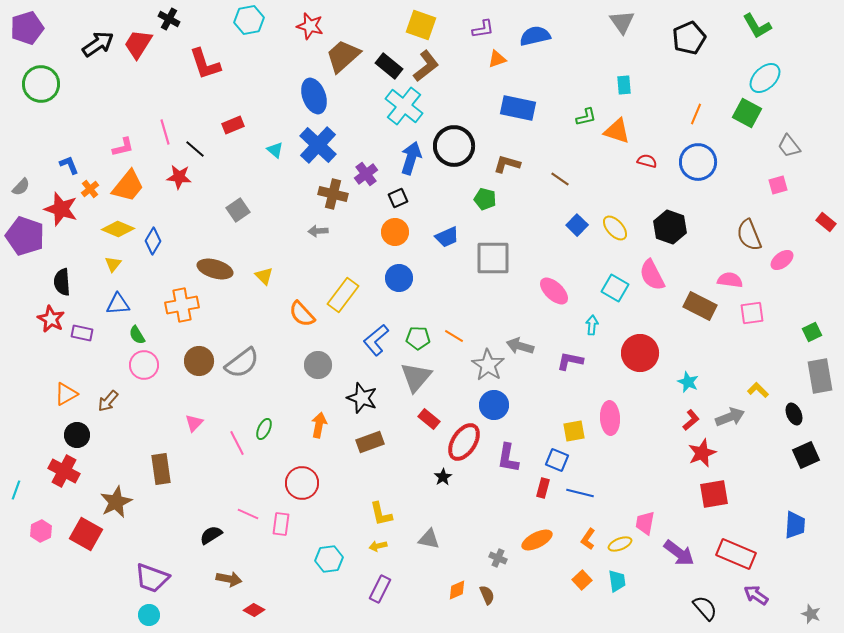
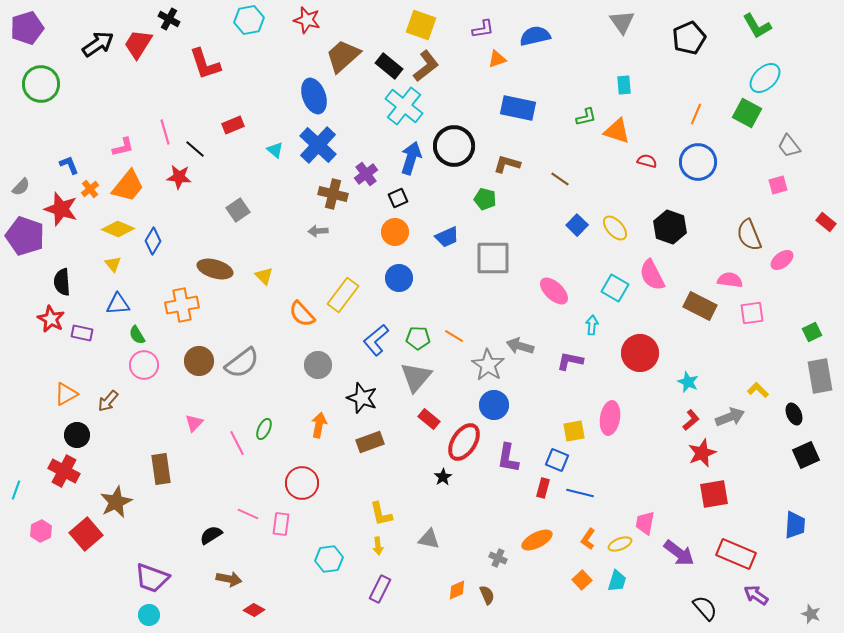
red star at (310, 26): moved 3 px left, 6 px up
yellow triangle at (113, 264): rotated 18 degrees counterclockwise
pink ellipse at (610, 418): rotated 12 degrees clockwise
red square at (86, 534): rotated 20 degrees clockwise
yellow arrow at (378, 546): rotated 84 degrees counterclockwise
cyan trapezoid at (617, 581): rotated 25 degrees clockwise
